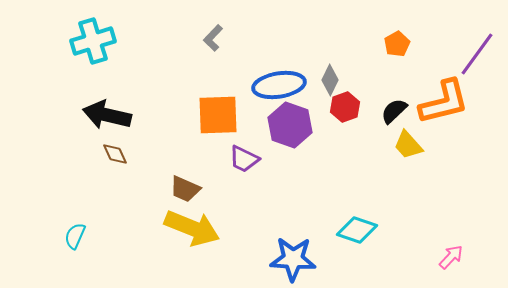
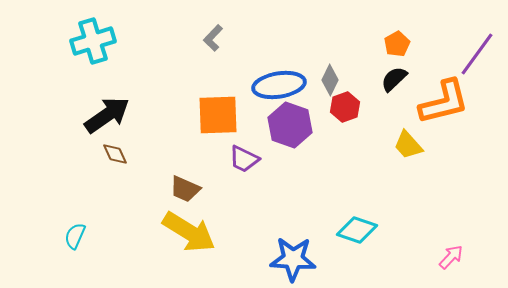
black semicircle: moved 32 px up
black arrow: rotated 132 degrees clockwise
yellow arrow: moved 3 px left, 4 px down; rotated 10 degrees clockwise
